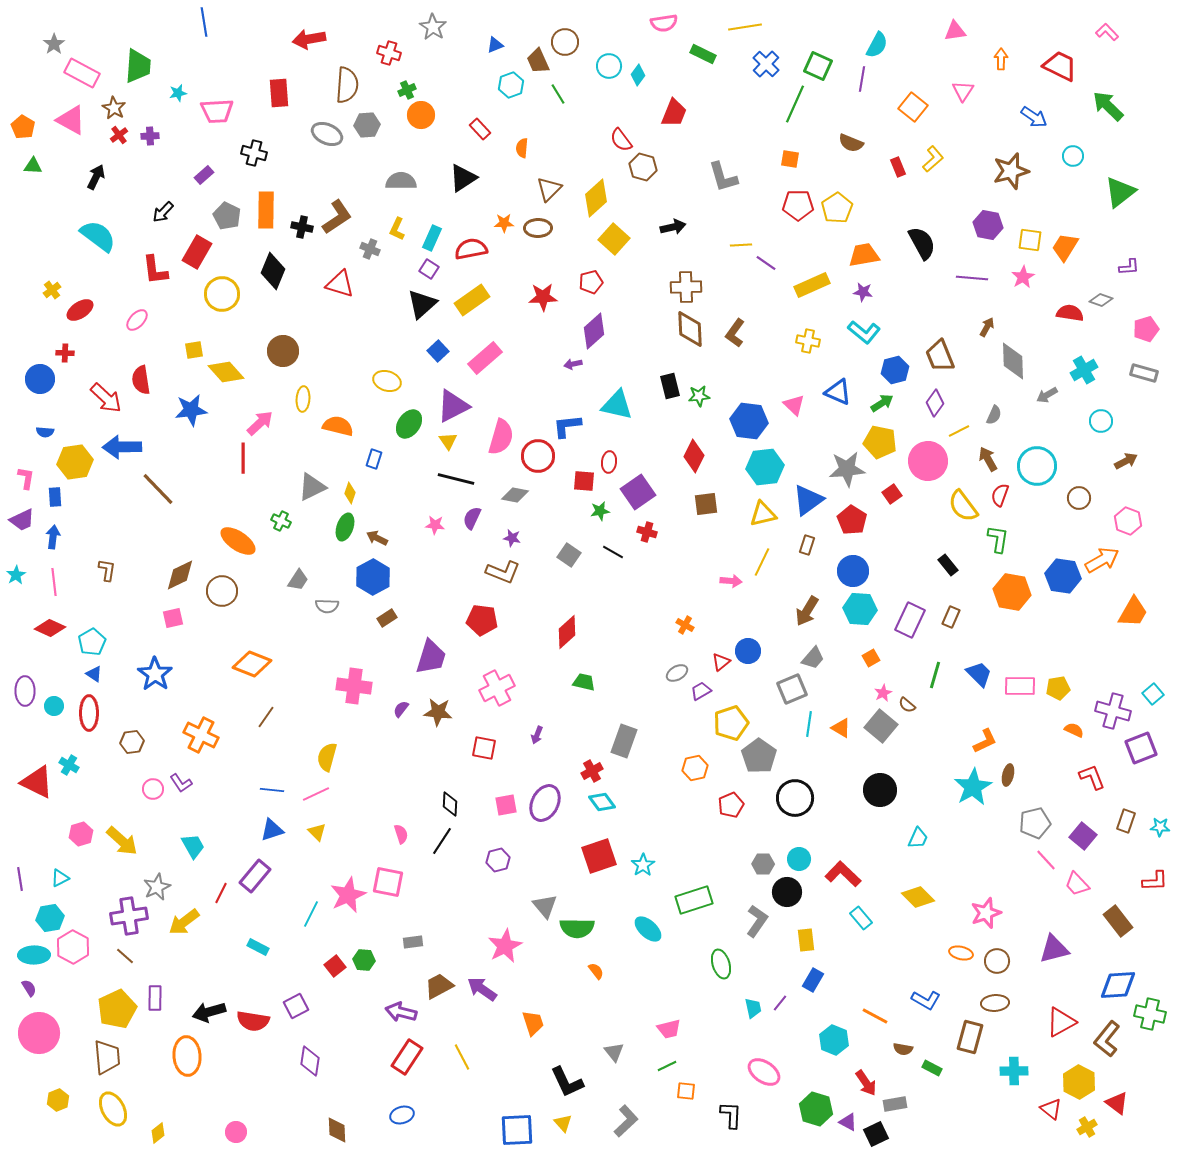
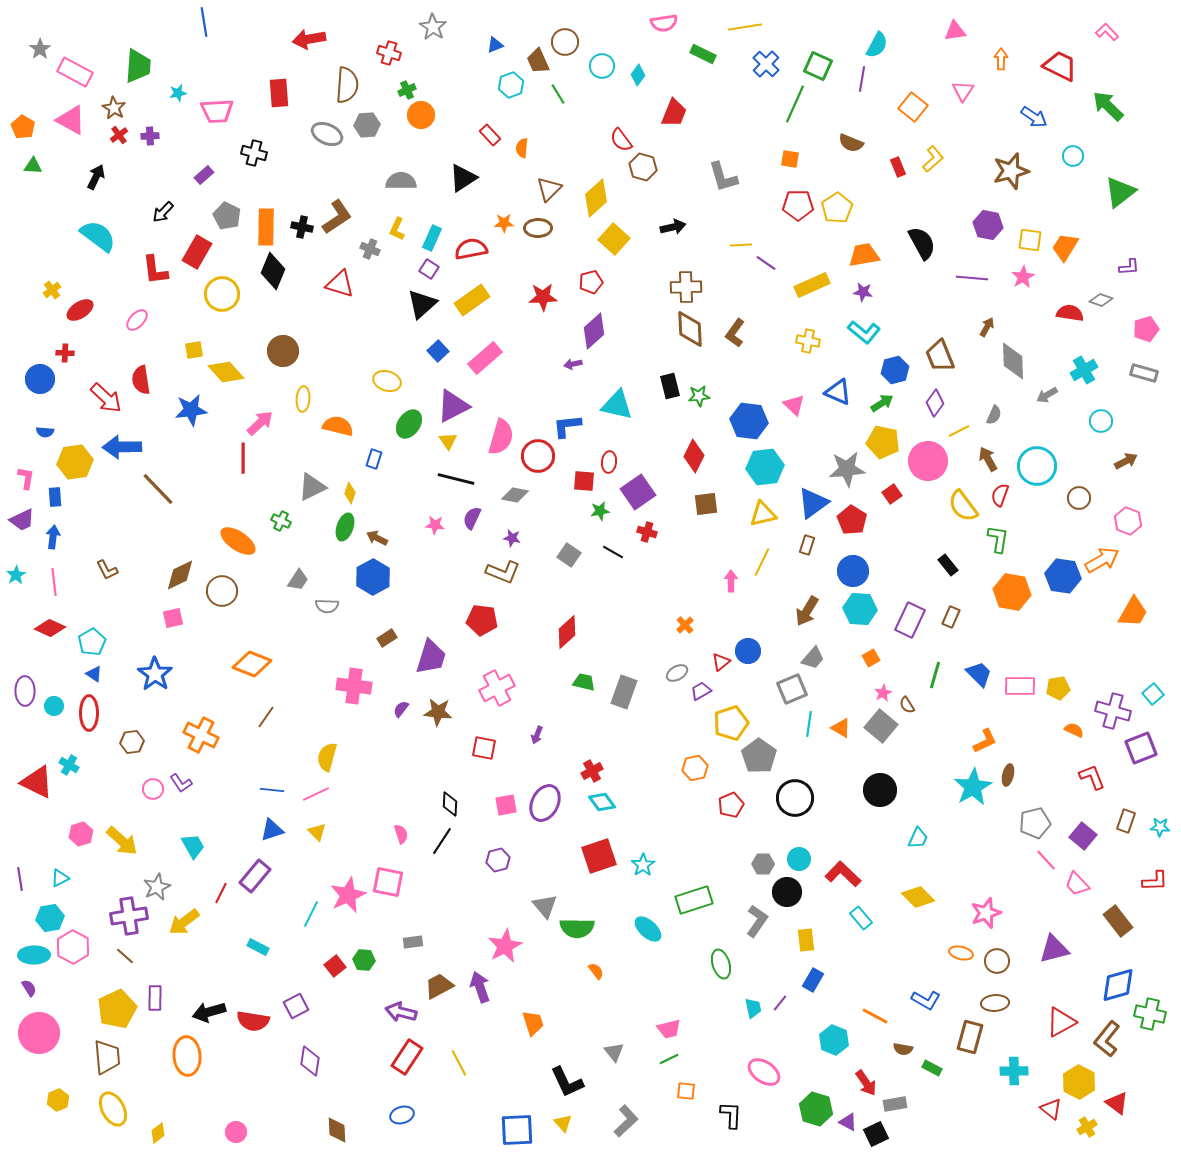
gray star at (54, 44): moved 14 px left, 5 px down
cyan circle at (609, 66): moved 7 px left
pink rectangle at (82, 73): moved 7 px left, 1 px up
red rectangle at (480, 129): moved 10 px right, 6 px down
orange rectangle at (266, 210): moved 17 px down
yellow pentagon at (880, 442): moved 3 px right
blue triangle at (808, 500): moved 5 px right, 3 px down
brown L-shape at (107, 570): rotated 145 degrees clockwise
pink arrow at (731, 581): rotated 95 degrees counterclockwise
brown rectangle at (387, 618): moved 20 px down
orange cross at (685, 625): rotated 18 degrees clockwise
brown semicircle at (907, 705): rotated 18 degrees clockwise
gray rectangle at (624, 741): moved 49 px up
blue diamond at (1118, 985): rotated 12 degrees counterclockwise
purple arrow at (482, 989): moved 2 px left, 2 px up; rotated 36 degrees clockwise
yellow line at (462, 1057): moved 3 px left, 6 px down
green line at (667, 1066): moved 2 px right, 7 px up
